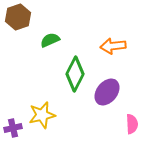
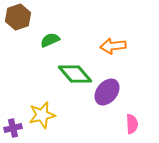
green diamond: rotated 68 degrees counterclockwise
